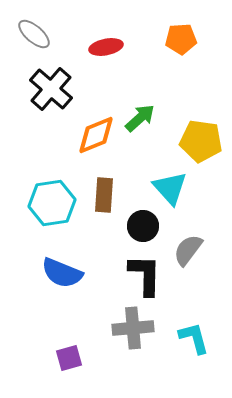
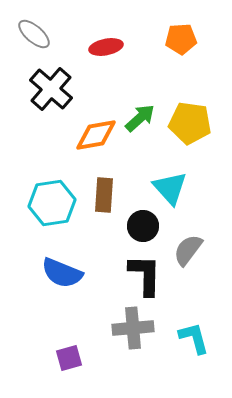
orange diamond: rotated 12 degrees clockwise
yellow pentagon: moved 11 px left, 18 px up
